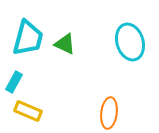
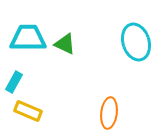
cyan trapezoid: rotated 105 degrees counterclockwise
cyan ellipse: moved 6 px right
